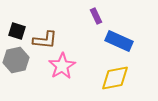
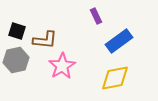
blue rectangle: rotated 60 degrees counterclockwise
